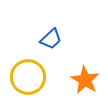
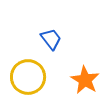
blue trapezoid: rotated 85 degrees counterclockwise
